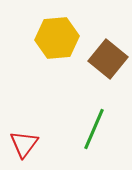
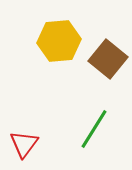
yellow hexagon: moved 2 px right, 3 px down
green line: rotated 9 degrees clockwise
